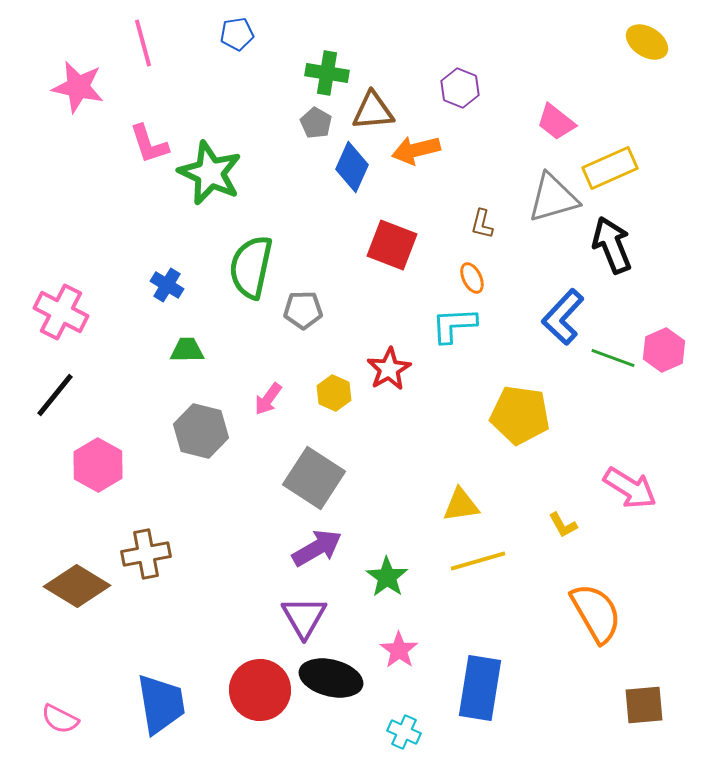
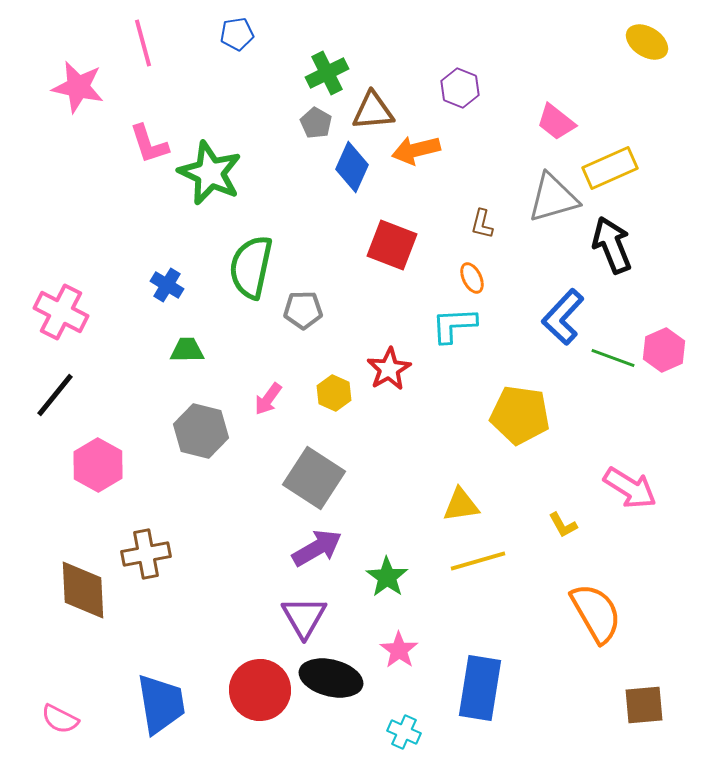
green cross at (327, 73): rotated 36 degrees counterclockwise
brown diamond at (77, 586): moved 6 px right, 4 px down; rotated 56 degrees clockwise
